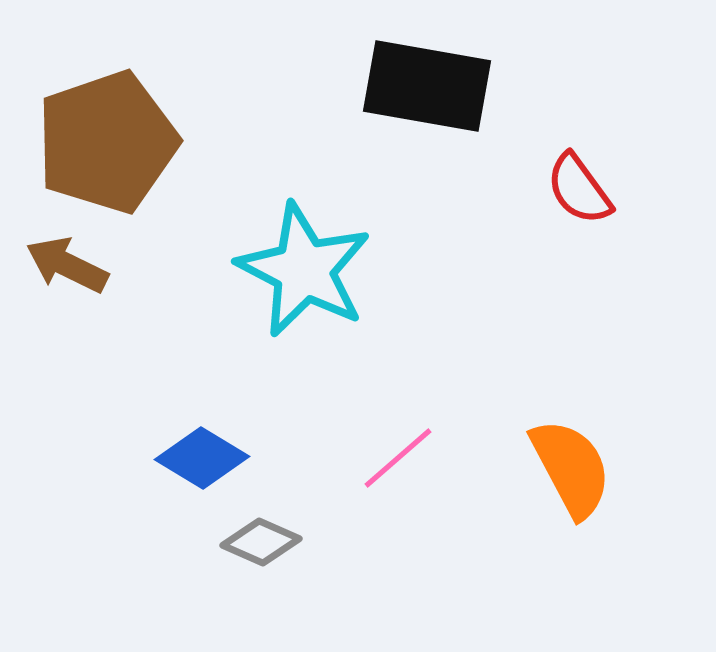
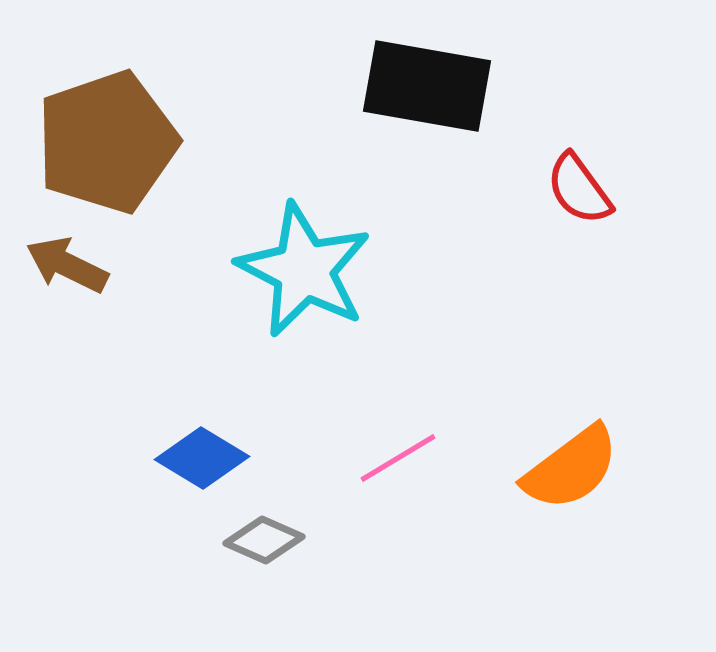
pink line: rotated 10 degrees clockwise
orange semicircle: rotated 81 degrees clockwise
gray diamond: moved 3 px right, 2 px up
